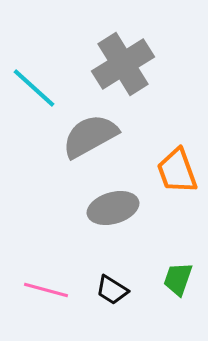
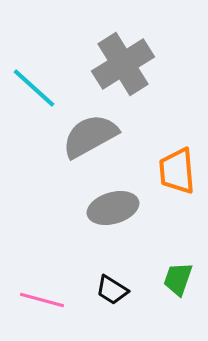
orange trapezoid: rotated 15 degrees clockwise
pink line: moved 4 px left, 10 px down
